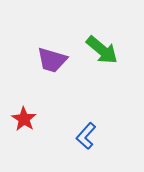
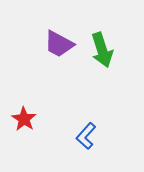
green arrow: rotated 32 degrees clockwise
purple trapezoid: moved 7 px right, 16 px up; rotated 12 degrees clockwise
